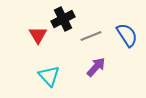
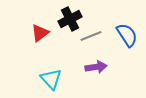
black cross: moved 7 px right
red triangle: moved 2 px right, 2 px up; rotated 24 degrees clockwise
purple arrow: rotated 40 degrees clockwise
cyan triangle: moved 2 px right, 3 px down
